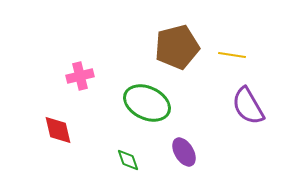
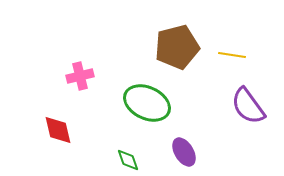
purple semicircle: rotated 6 degrees counterclockwise
